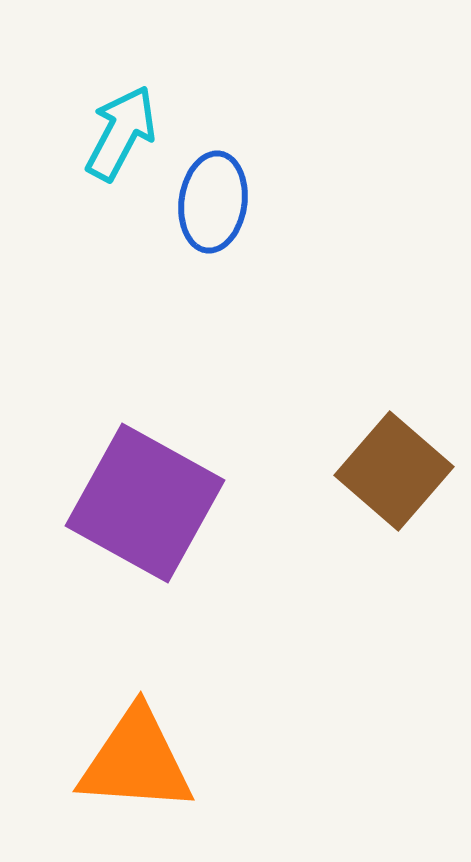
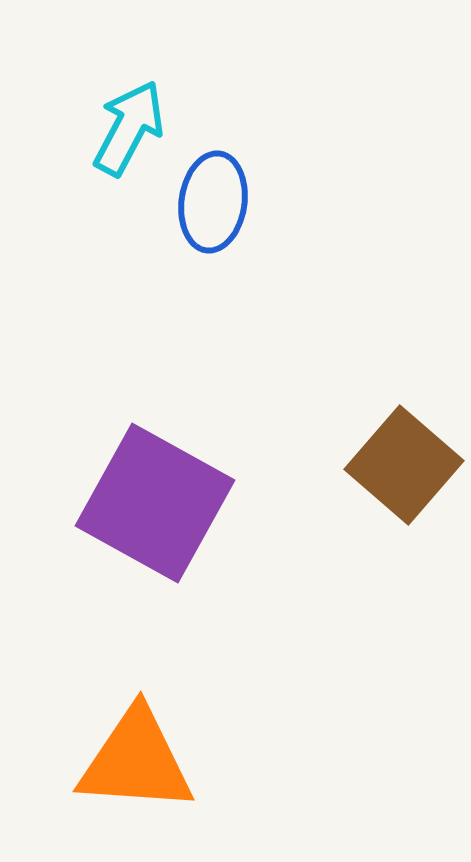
cyan arrow: moved 8 px right, 5 px up
brown square: moved 10 px right, 6 px up
purple square: moved 10 px right
